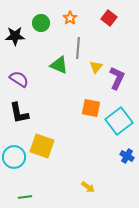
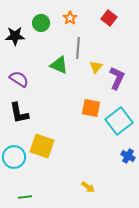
blue cross: moved 1 px right
